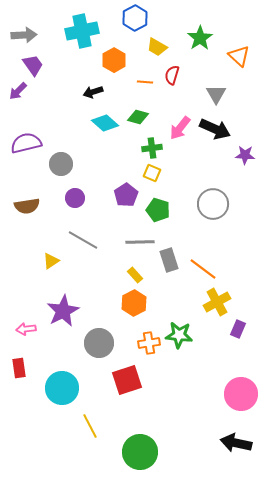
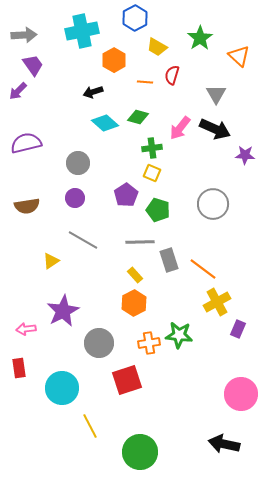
gray circle at (61, 164): moved 17 px right, 1 px up
black arrow at (236, 443): moved 12 px left, 1 px down
